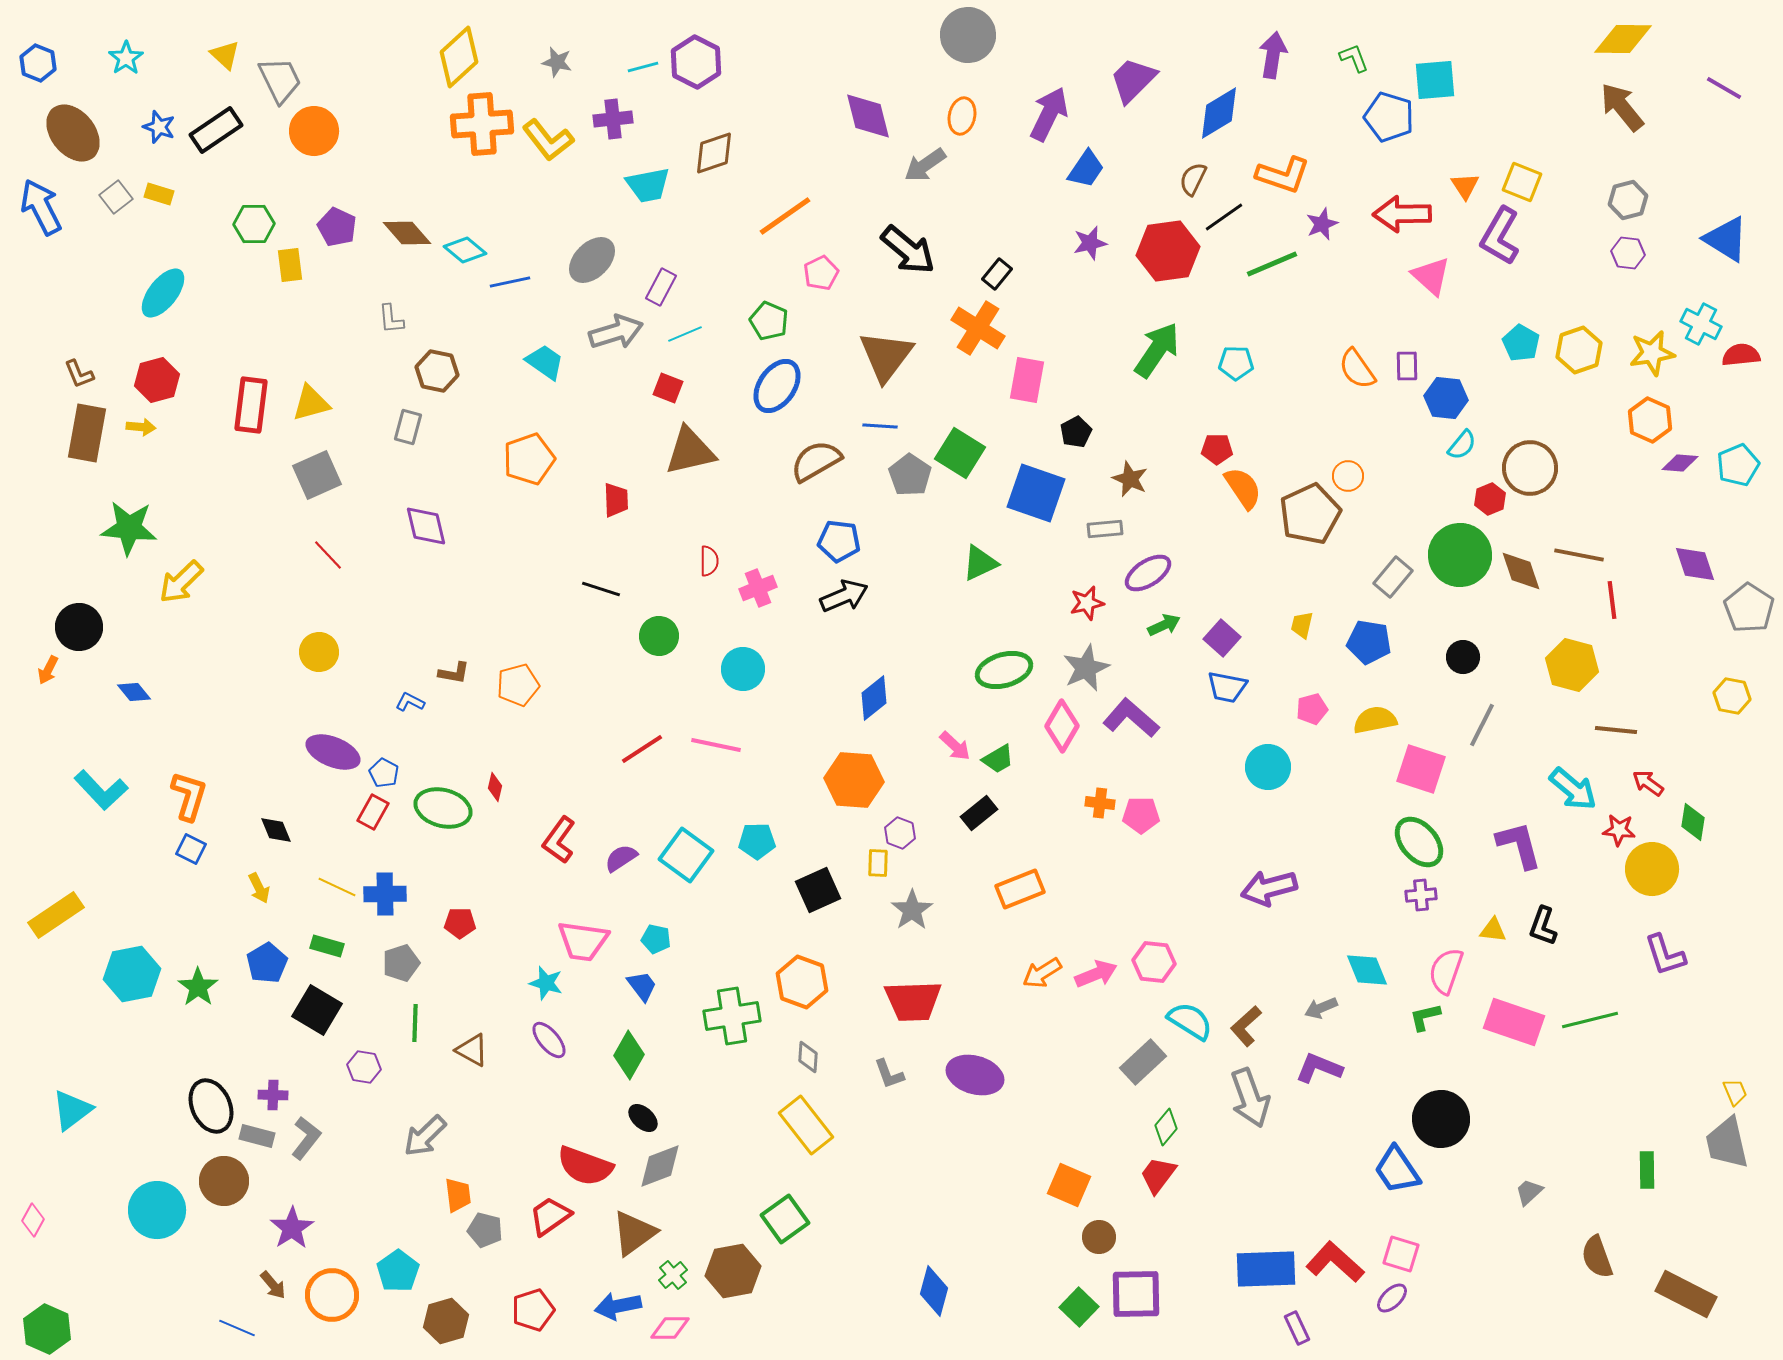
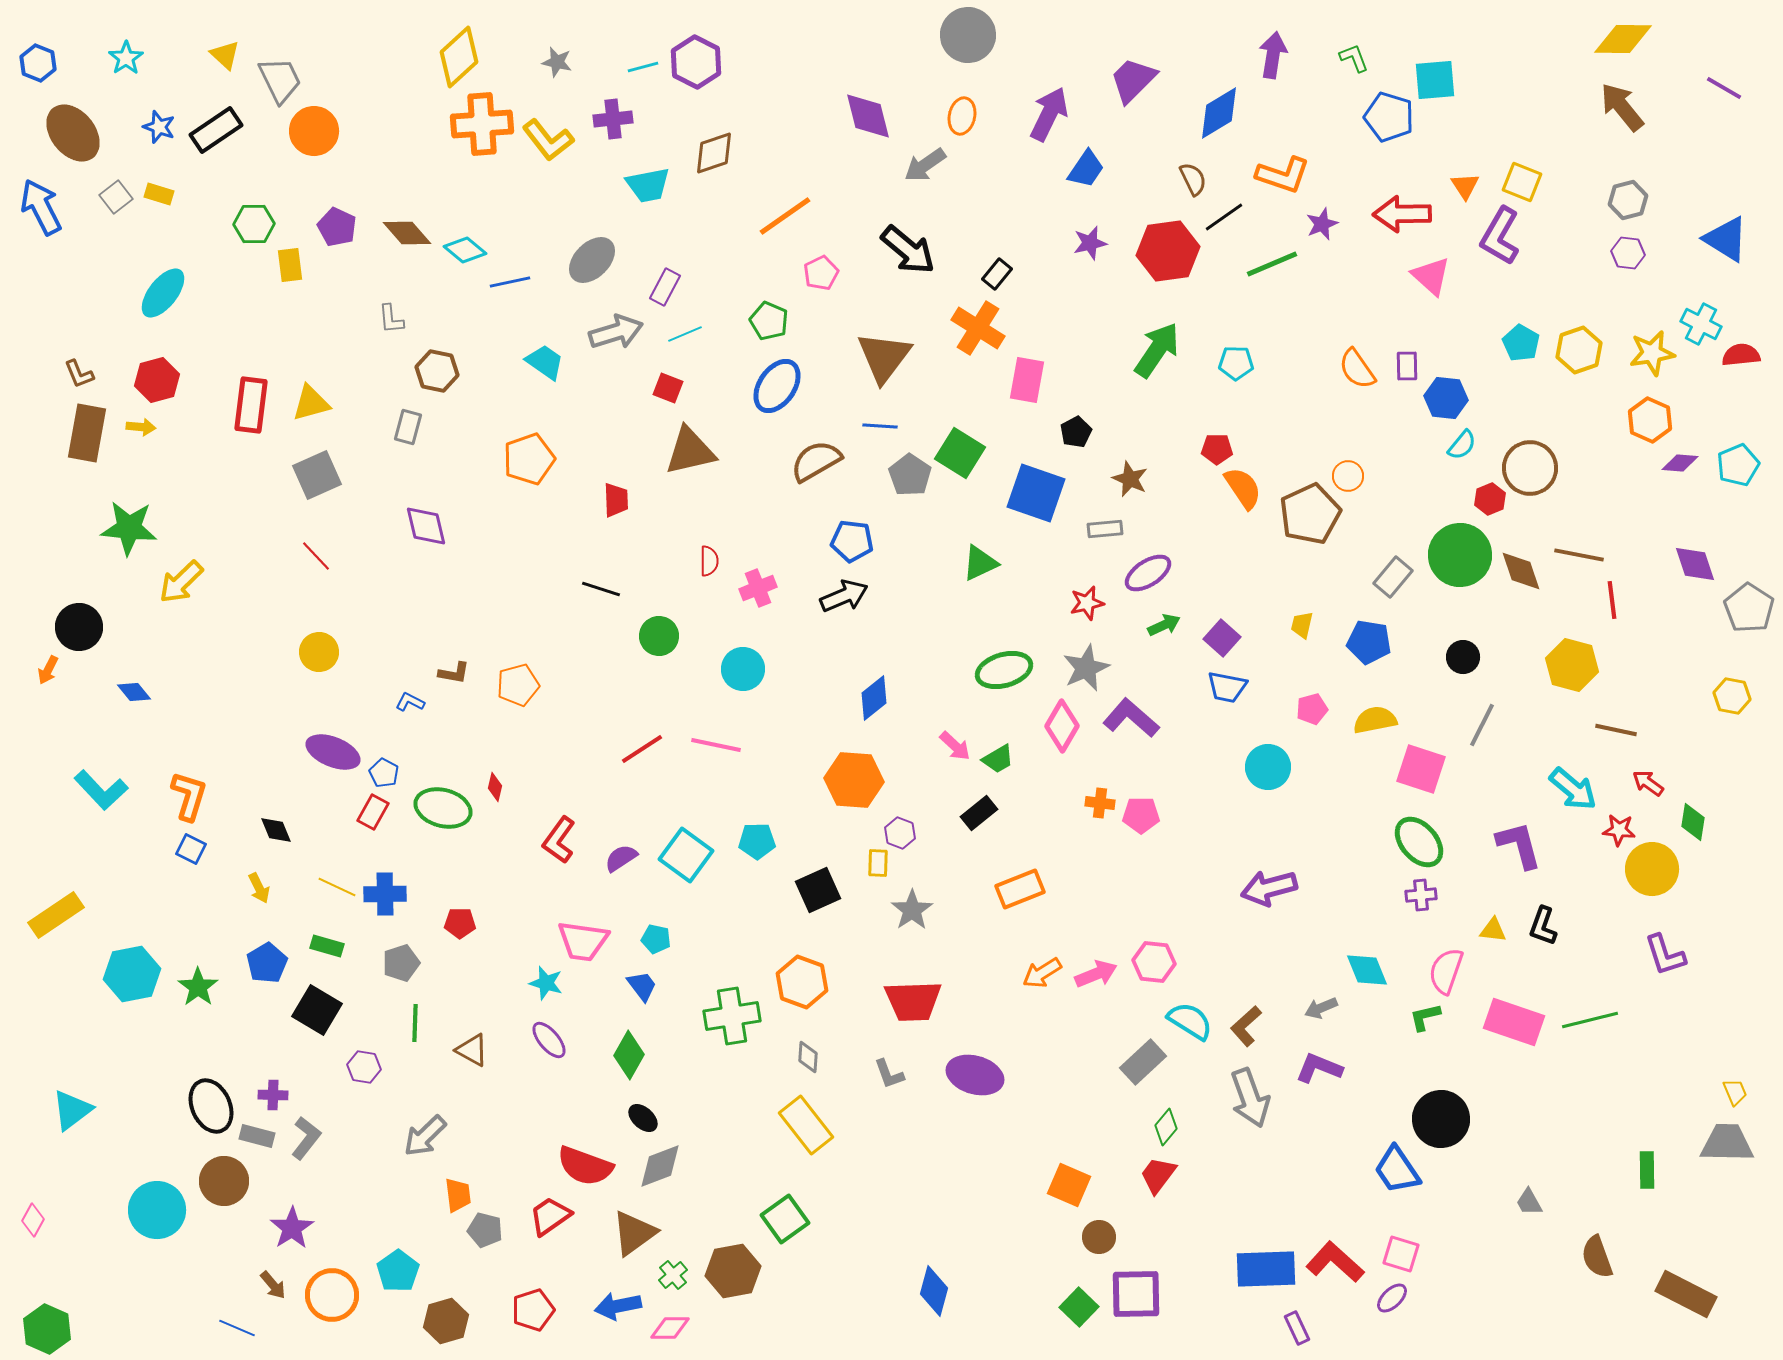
brown semicircle at (1193, 179): rotated 128 degrees clockwise
purple rectangle at (661, 287): moved 4 px right
brown triangle at (886, 356): moved 2 px left, 1 px down
blue pentagon at (839, 541): moved 13 px right
red line at (328, 555): moved 12 px left, 1 px down
brown line at (1616, 730): rotated 6 degrees clockwise
gray trapezoid at (1727, 1143): rotated 104 degrees clockwise
gray trapezoid at (1529, 1192): moved 10 px down; rotated 76 degrees counterclockwise
